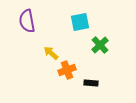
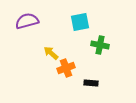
purple semicircle: rotated 85 degrees clockwise
green cross: rotated 36 degrees counterclockwise
orange cross: moved 1 px left, 2 px up
